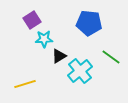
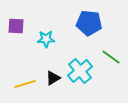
purple square: moved 16 px left, 6 px down; rotated 36 degrees clockwise
cyan star: moved 2 px right
black triangle: moved 6 px left, 22 px down
